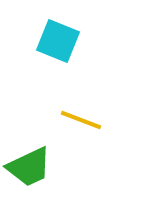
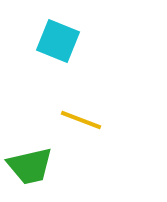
green trapezoid: moved 1 px right, 1 px up; rotated 12 degrees clockwise
